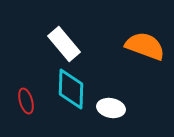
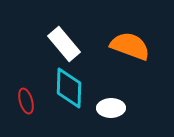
orange semicircle: moved 15 px left
cyan diamond: moved 2 px left, 1 px up
white ellipse: rotated 12 degrees counterclockwise
